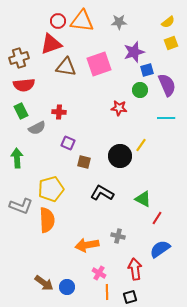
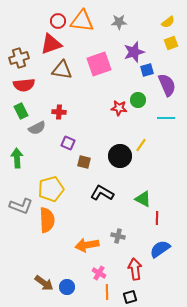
brown triangle: moved 4 px left, 3 px down
green circle: moved 2 px left, 10 px down
red line: rotated 32 degrees counterclockwise
